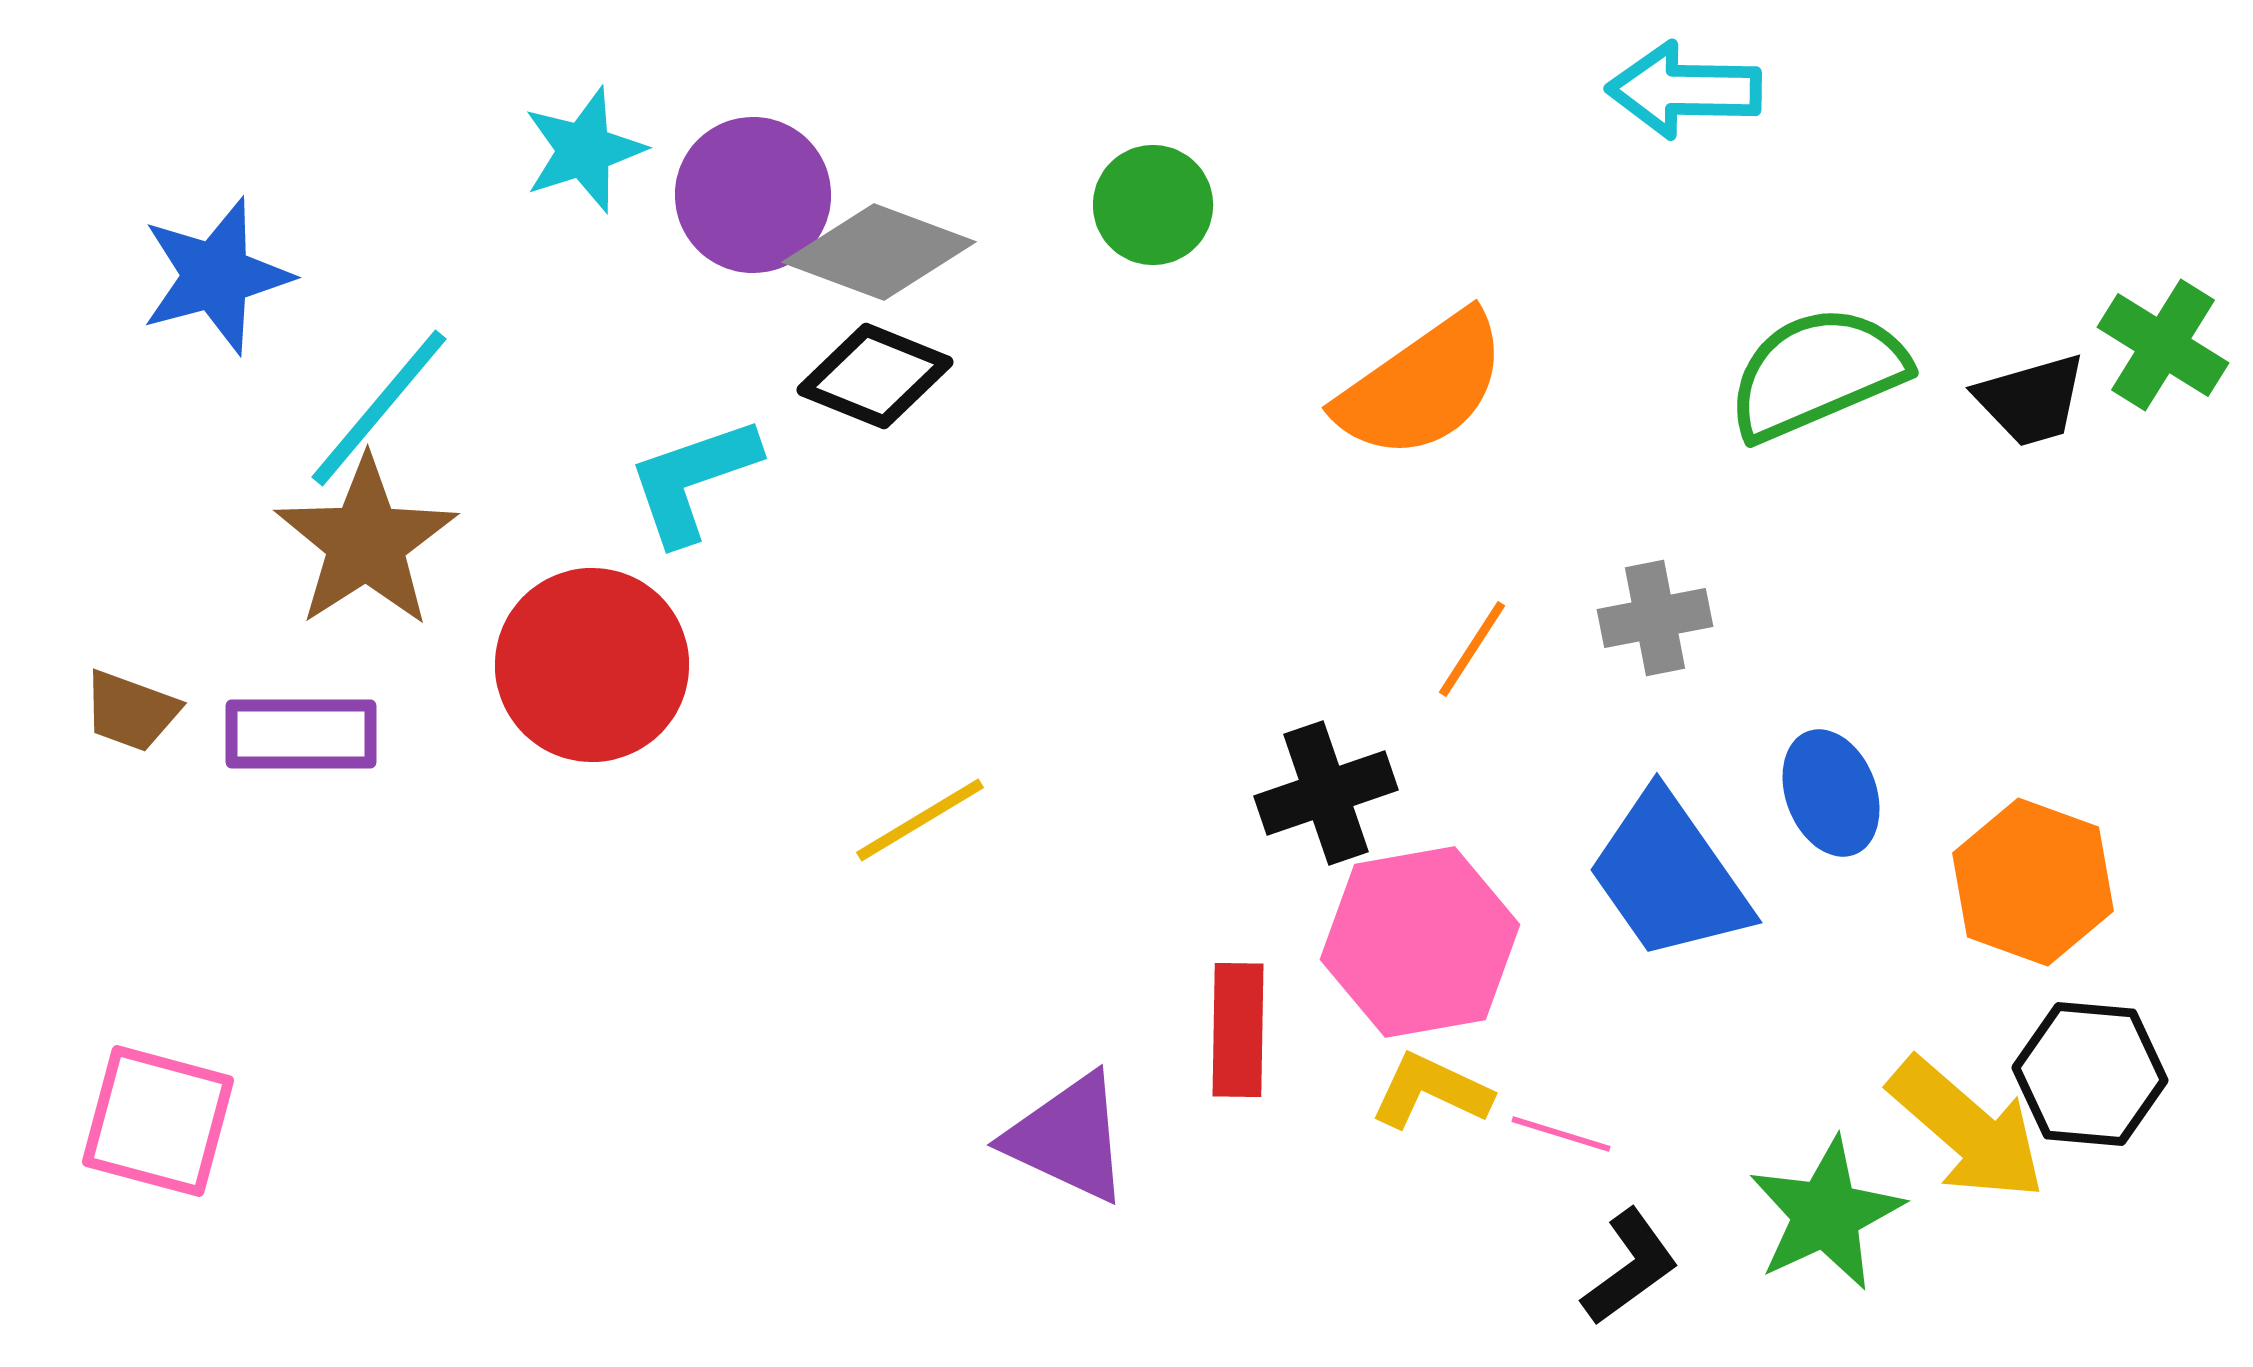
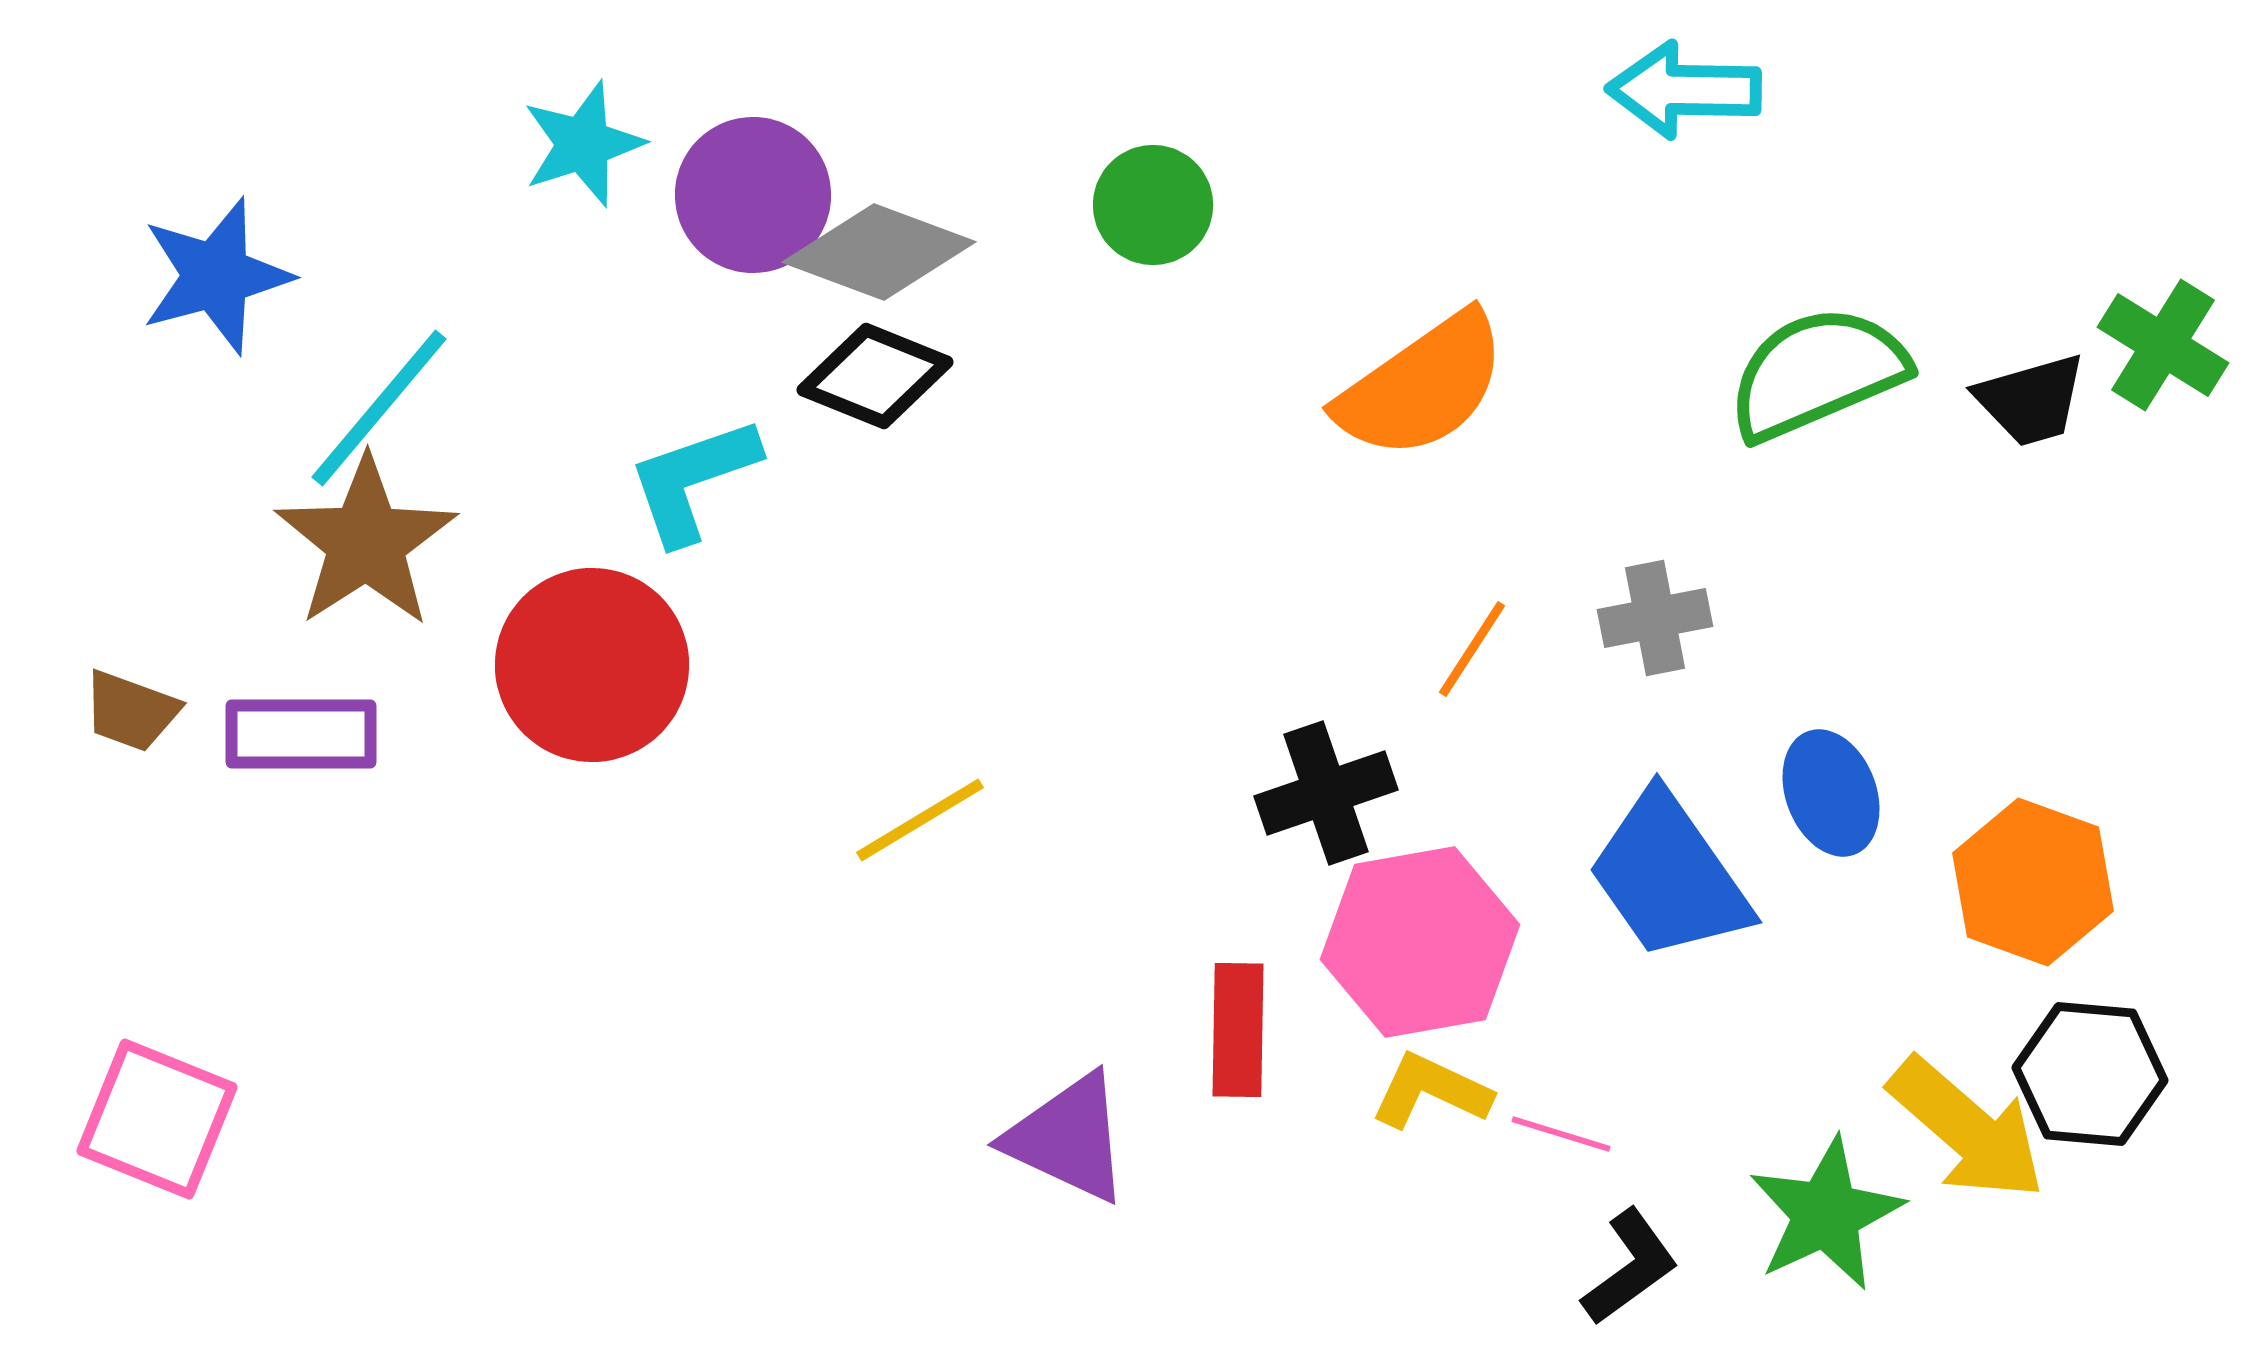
cyan star: moved 1 px left, 6 px up
pink square: moved 1 px left, 2 px up; rotated 7 degrees clockwise
